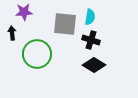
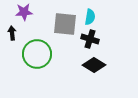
black cross: moved 1 px left, 1 px up
